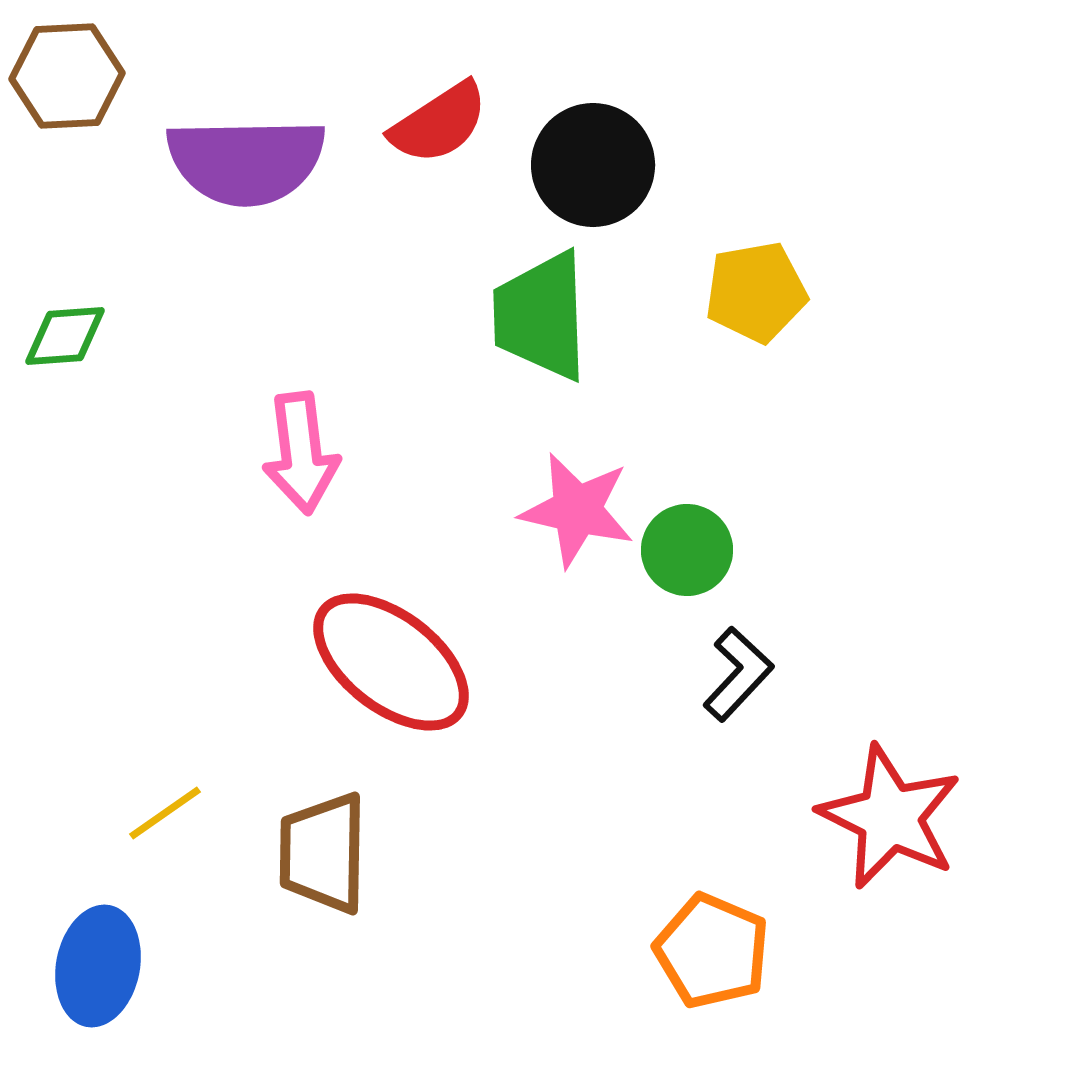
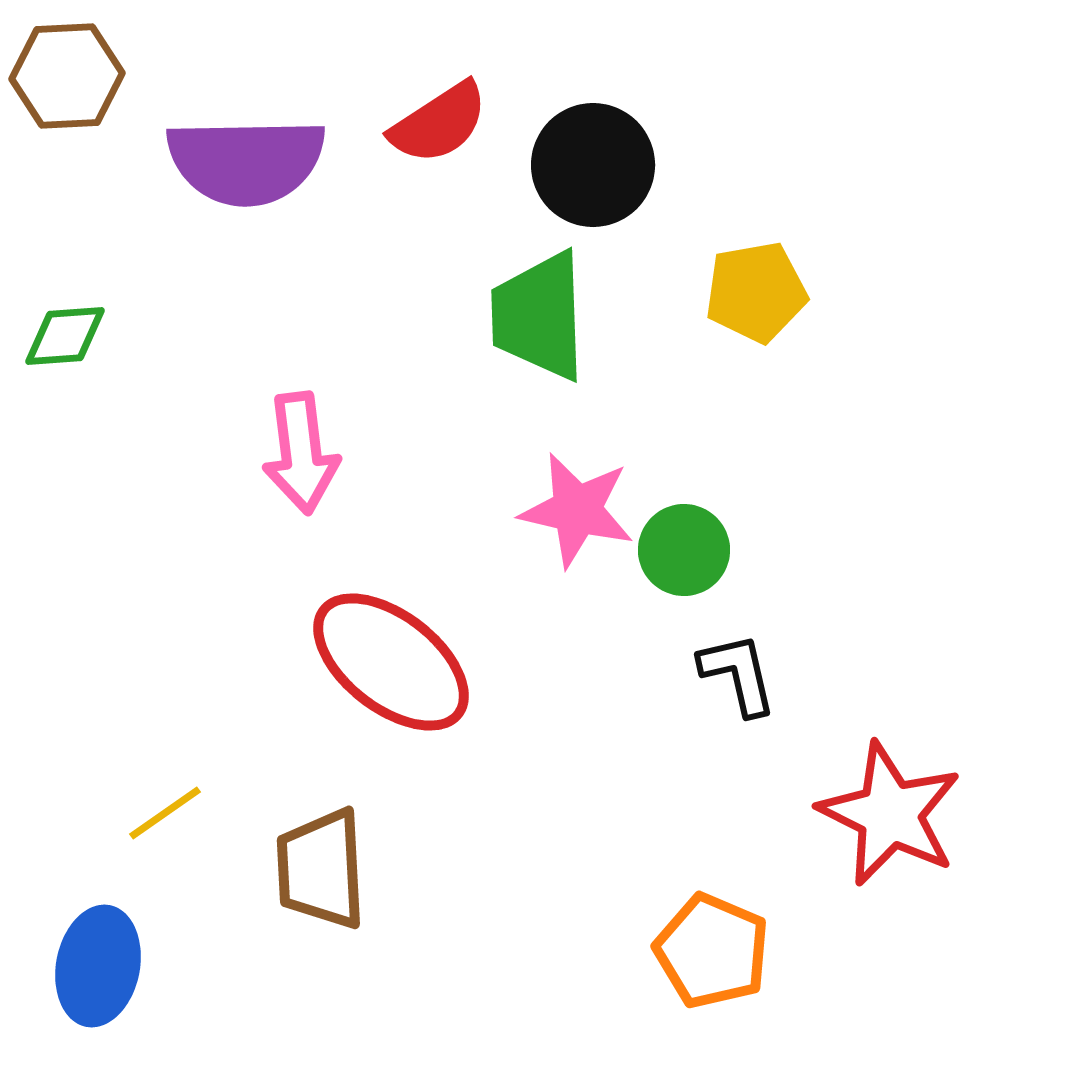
green trapezoid: moved 2 px left
green circle: moved 3 px left
black L-shape: rotated 56 degrees counterclockwise
red star: moved 3 px up
brown trapezoid: moved 2 px left, 16 px down; rotated 4 degrees counterclockwise
